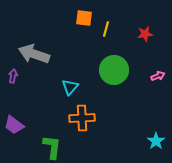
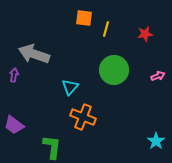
purple arrow: moved 1 px right, 1 px up
orange cross: moved 1 px right, 1 px up; rotated 25 degrees clockwise
